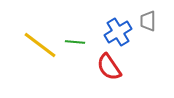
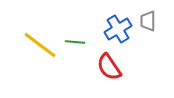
blue cross: moved 3 px up
